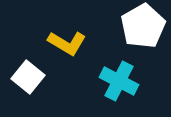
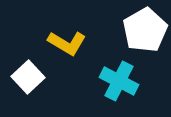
white pentagon: moved 2 px right, 4 px down
white square: rotated 8 degrees clockwise
